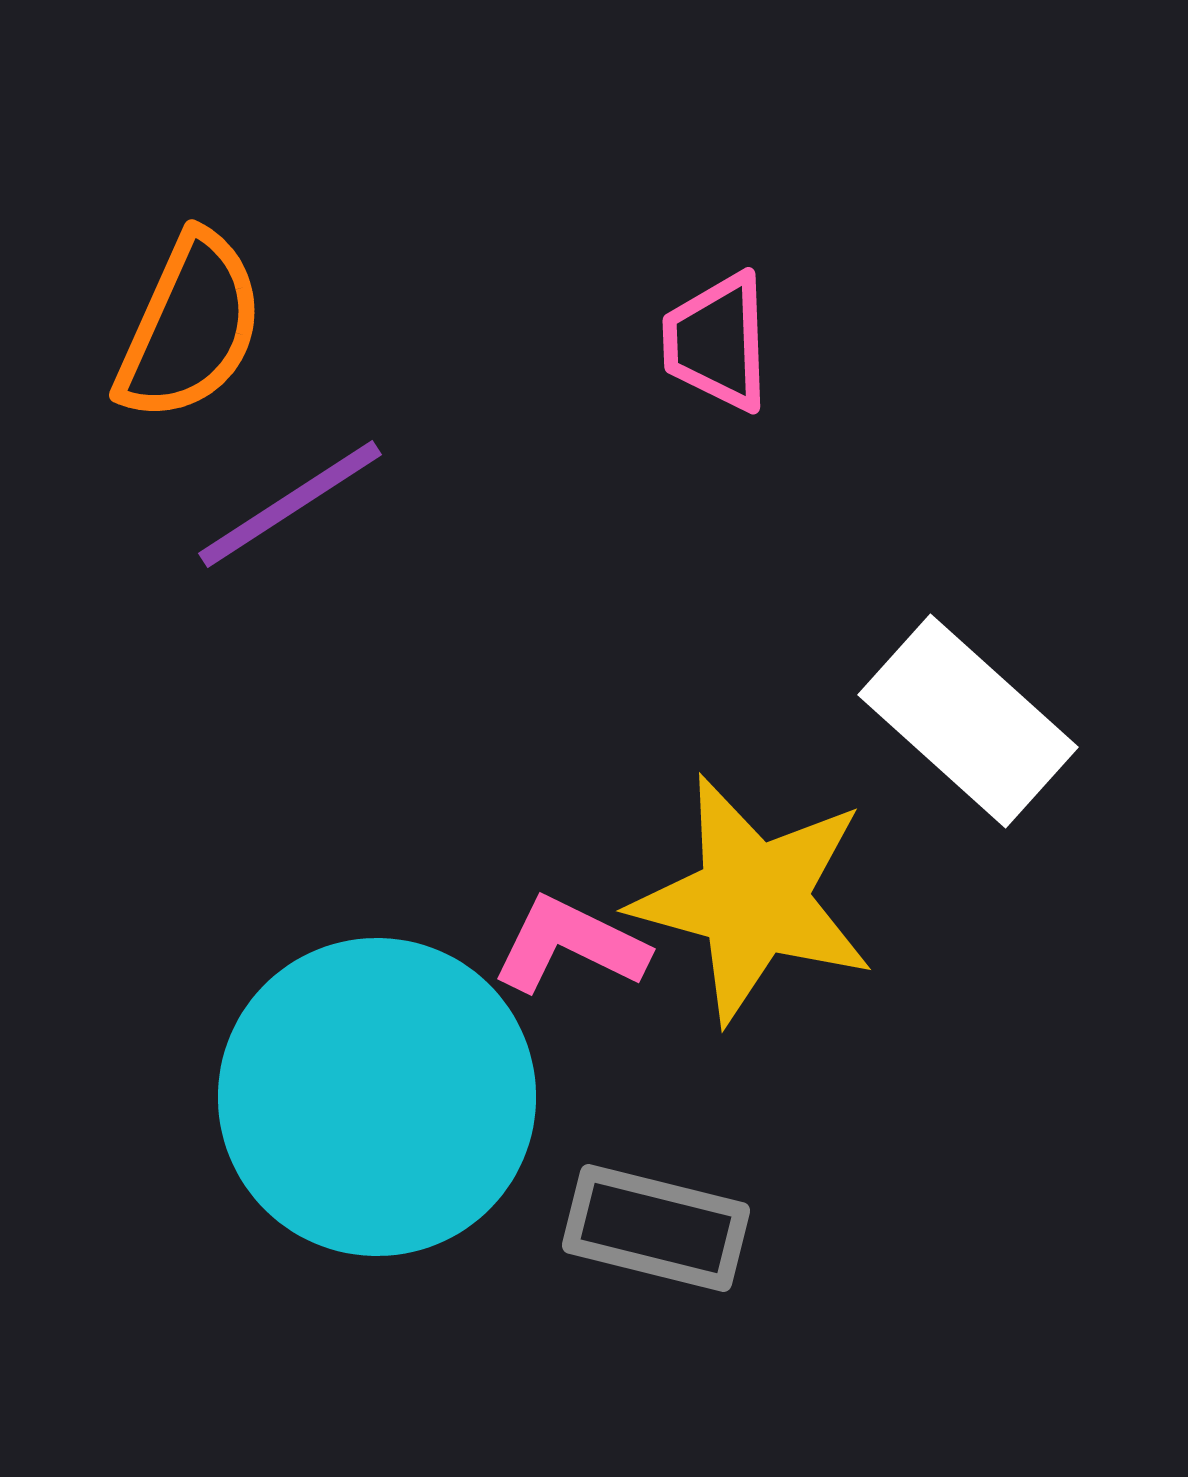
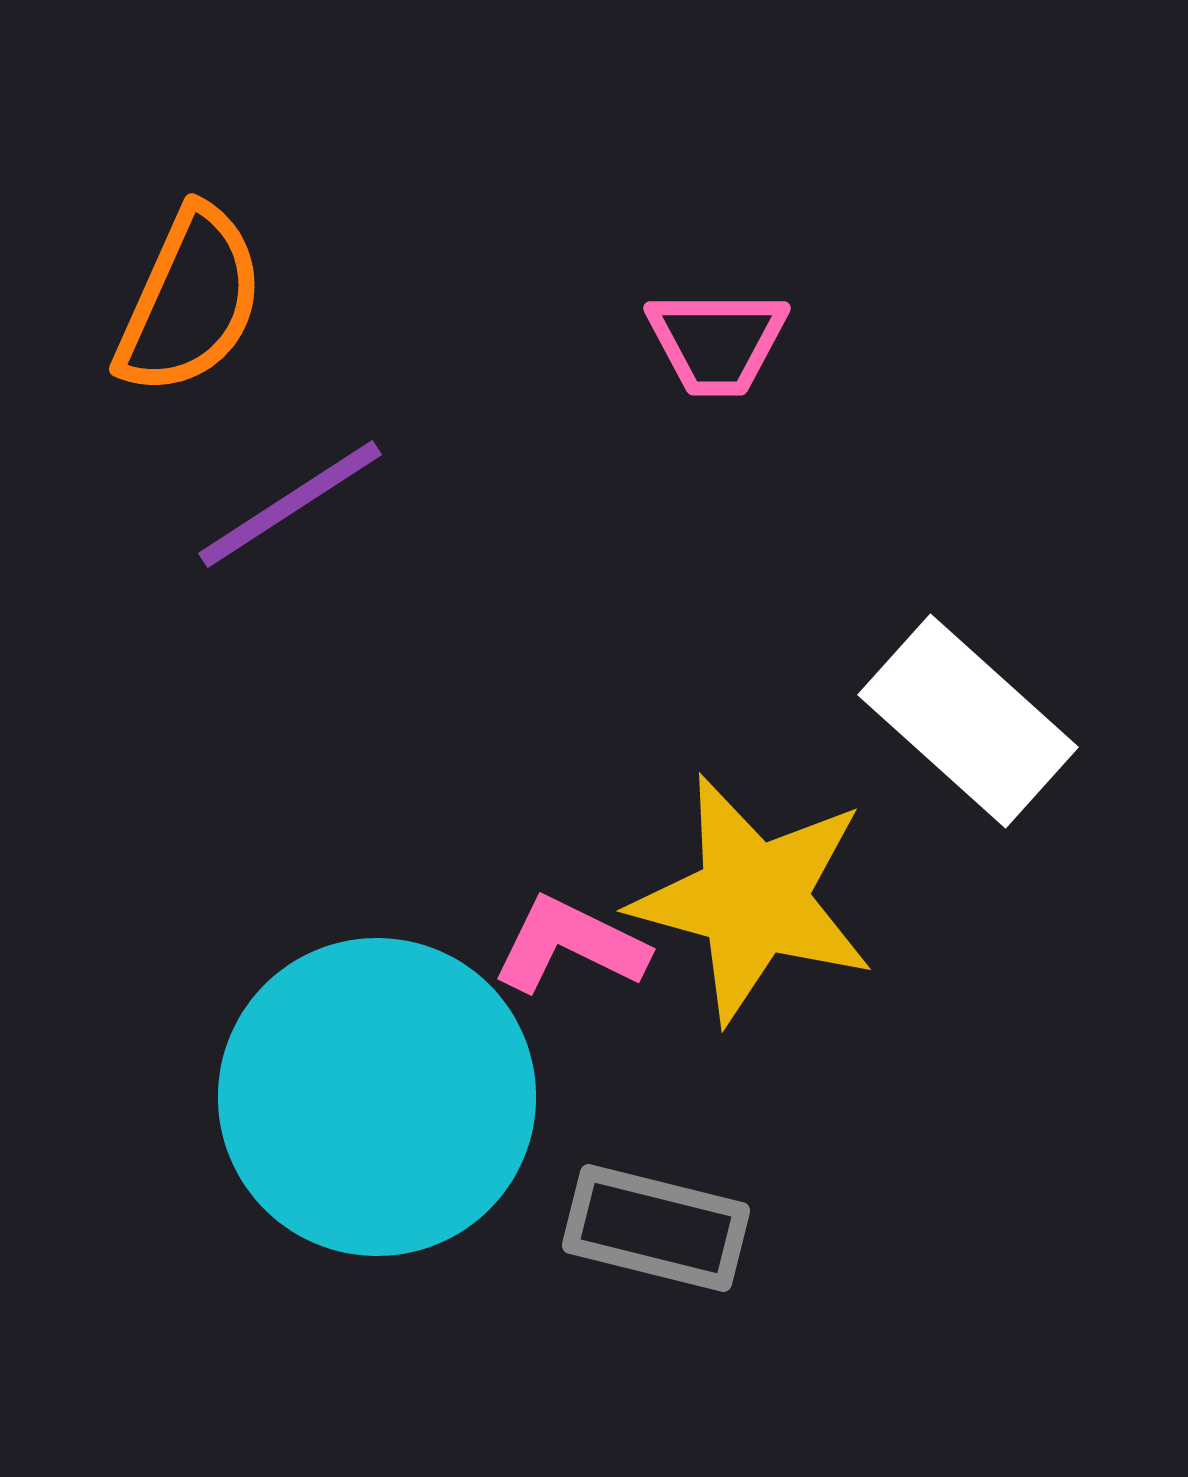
orange semicircle: moved 26 px up
pink trapezoid: rotated 88 degrees counterclockwise
